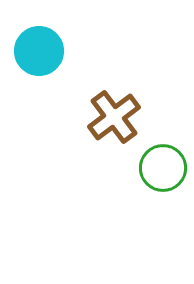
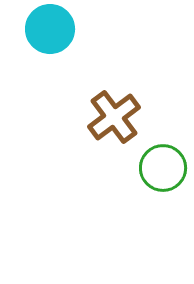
cyan circle: moved 11 px right, 22 px up
